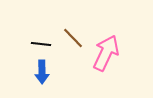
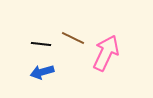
brown line: rotated 20 degrees counterclockwise
blue arrow: rotated 75 degrees clockwise
